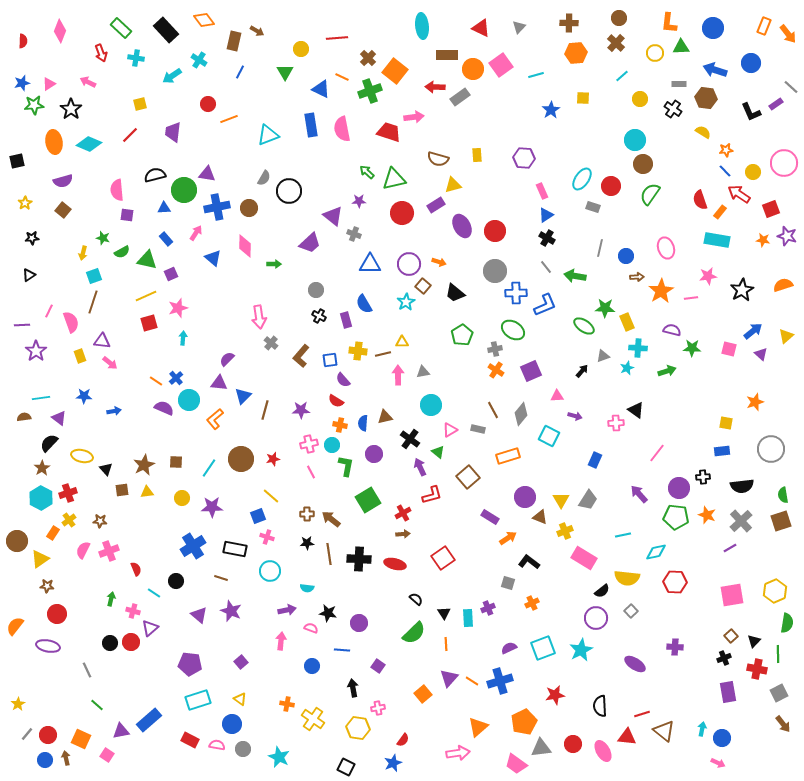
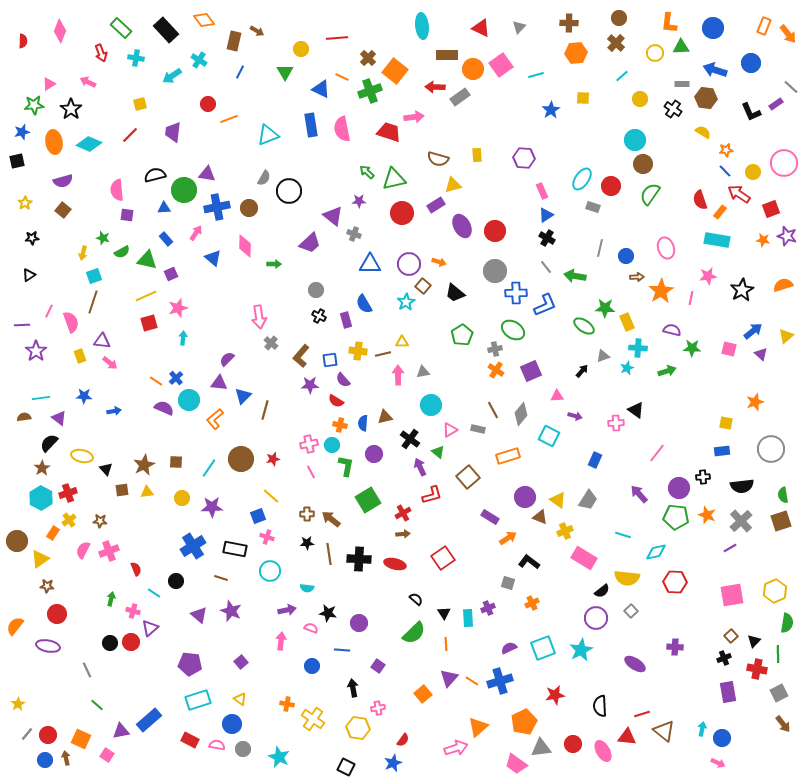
blue star at (22, 83): moved 49 px down
gray rectangle at (679, 84): moved 3 px right
pink line at (691, 298): rotated 72 degrees counterclockwise
purple star at (301, 410): moved 9 px right, 25 px up
yellow triangle at (561, 500): moved 3 px left; rotated 24 degrees counterclockwise
cyan line at (623, 535): rotated 28 degrees clockwise
pink arrow at (458, 753): moved 2 px left, 5 px up; rotated 10 degrees counterclockwise
